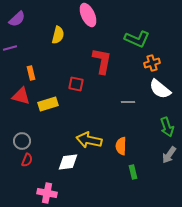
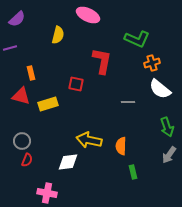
pink ellipse: rotated 40 degrees counterclockwise
